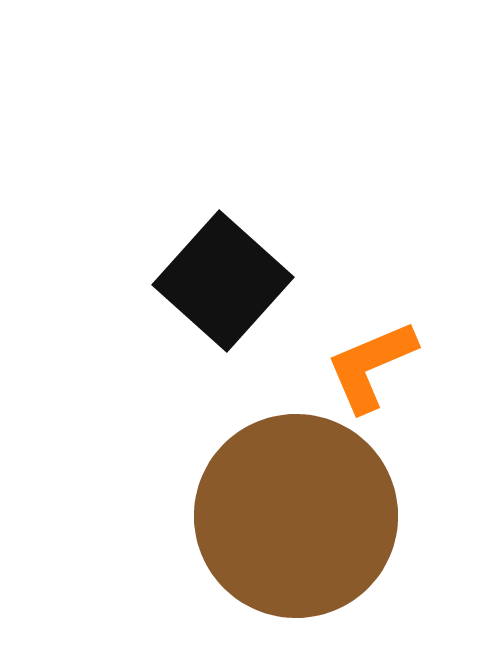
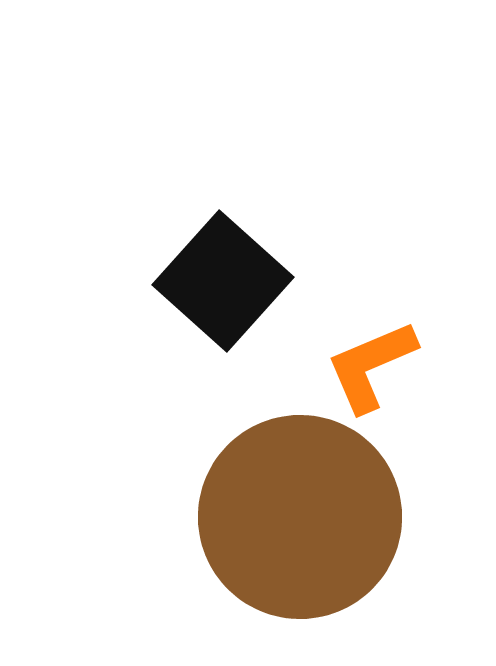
brown circle: moved 4 px right, 1 px down
